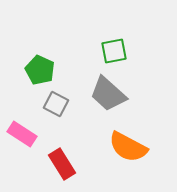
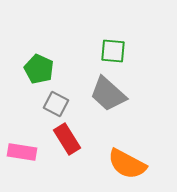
green square: moved 1 px left; rotated 16 degrees clockwise
green pentagon: moved 1 px left, 1 px up
pink rectangle: moved 18 px down; rotated 24 degrees counterclockwise
orange semicircle: moved 1 px left, 17 px down
red rectangle: moved 5 px right, 25 px up
